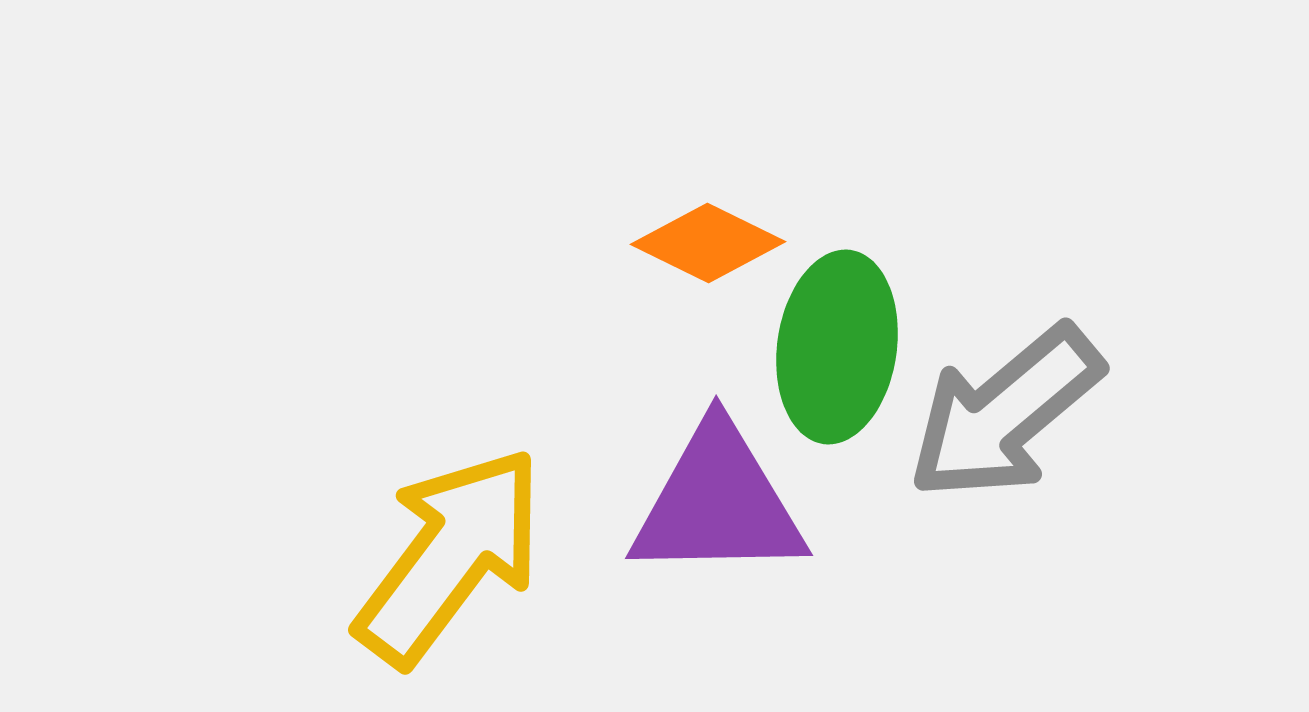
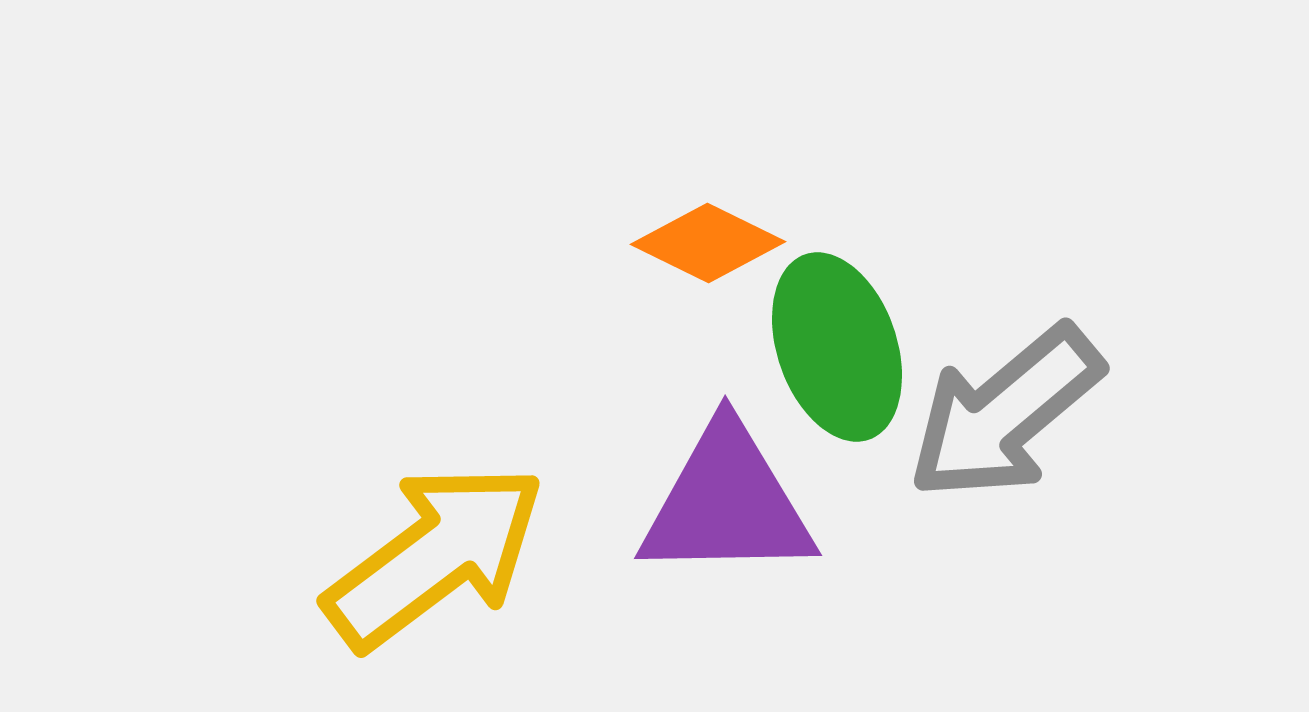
green ellipse: rotated 27 degrees counterclockwise
purple triangle: moved 9 px right
yellow arrow: moved 15 px left; rotated 16 degrees clockwise
